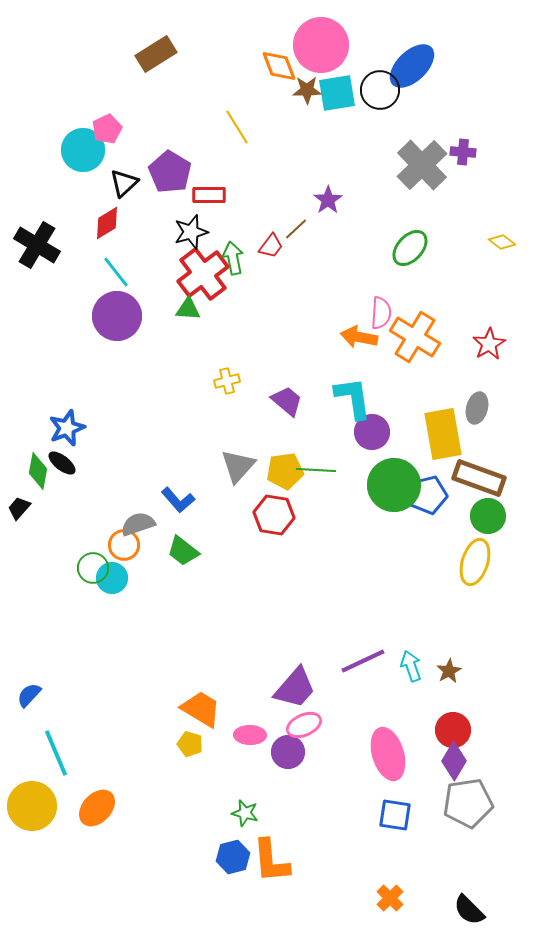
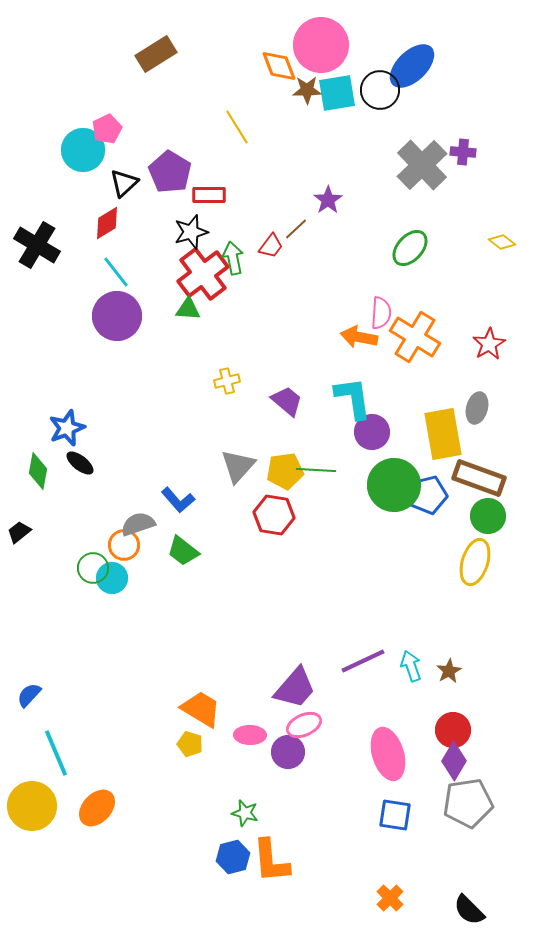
black ellipse at (62, 463): moved 18 px right
black trapezoid at (19, 508): moved 24 px down; rotated 10 degrees clockwise
